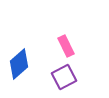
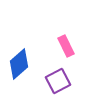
purple square: moved 6 px left, 4 px down
